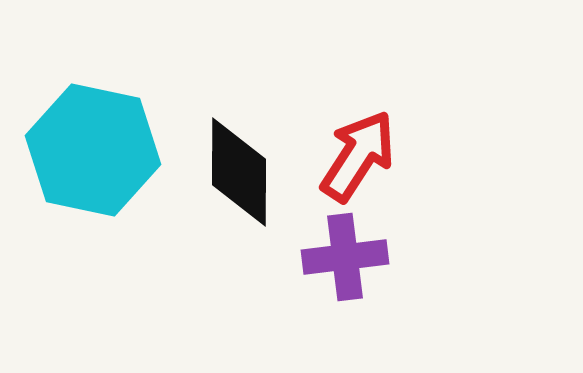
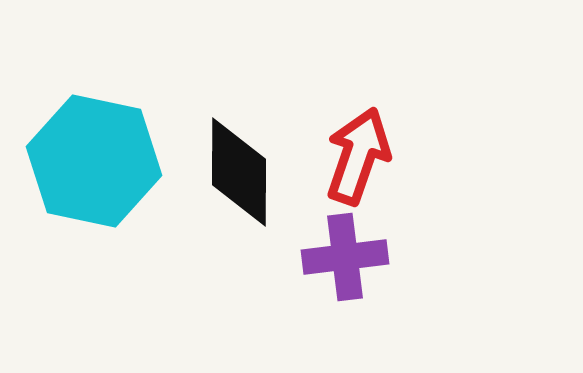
cyan hexagon: moved 1 px right, 11 px down
red arrow: rotated 14 degrees counterclockwise
